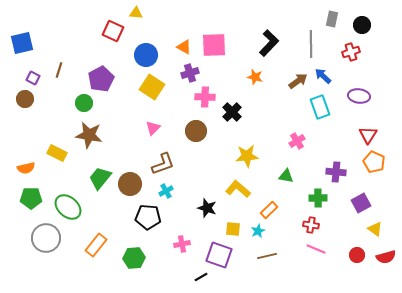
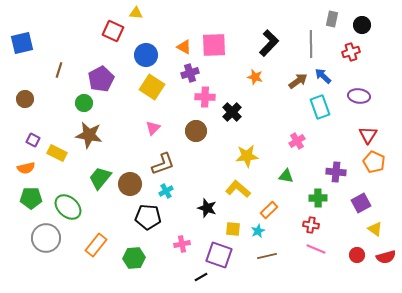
purple square at (33, 78): moved 62 px down
